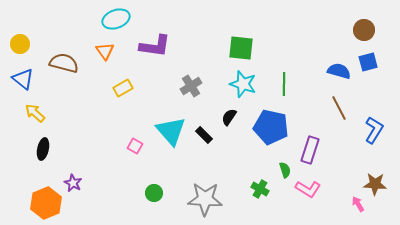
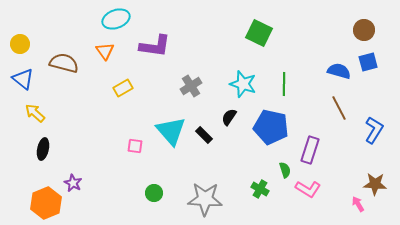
green square: moved 18 px right, 15 px up; rotated 20 degrees clockwise
pink square: rotated 21 degrees counterclockwise
